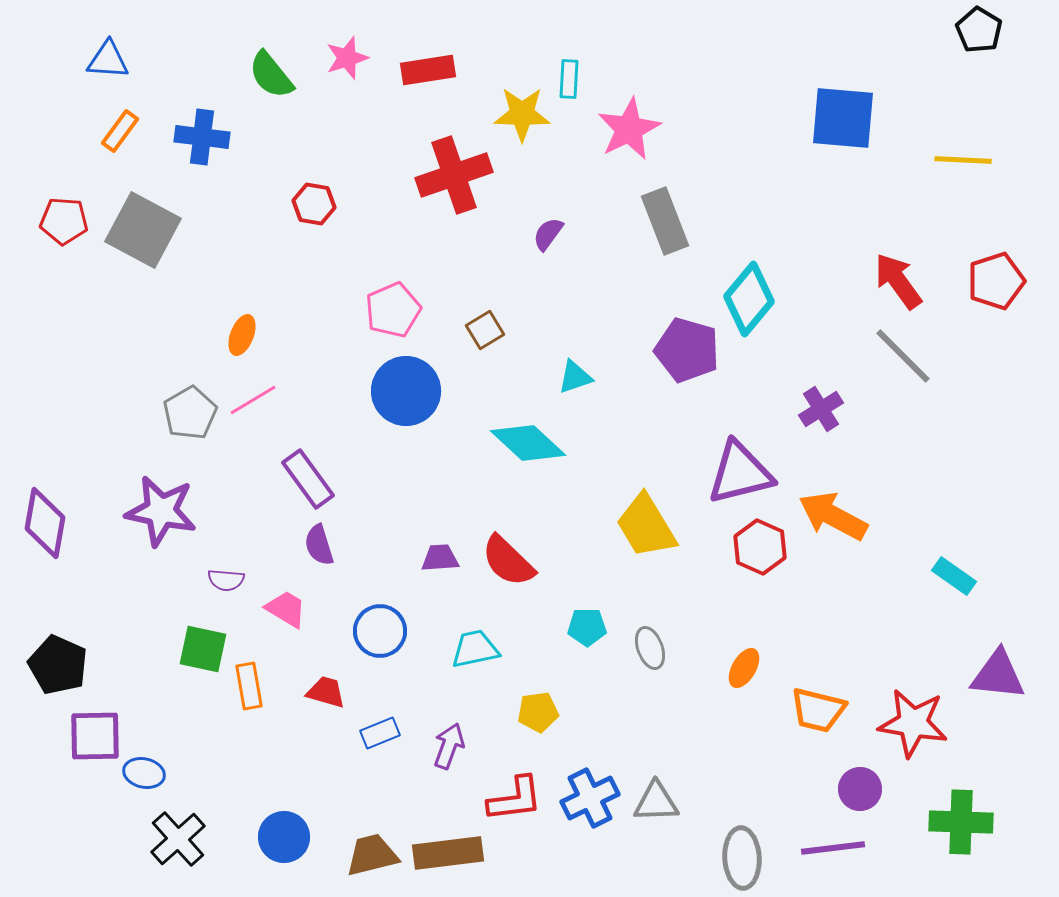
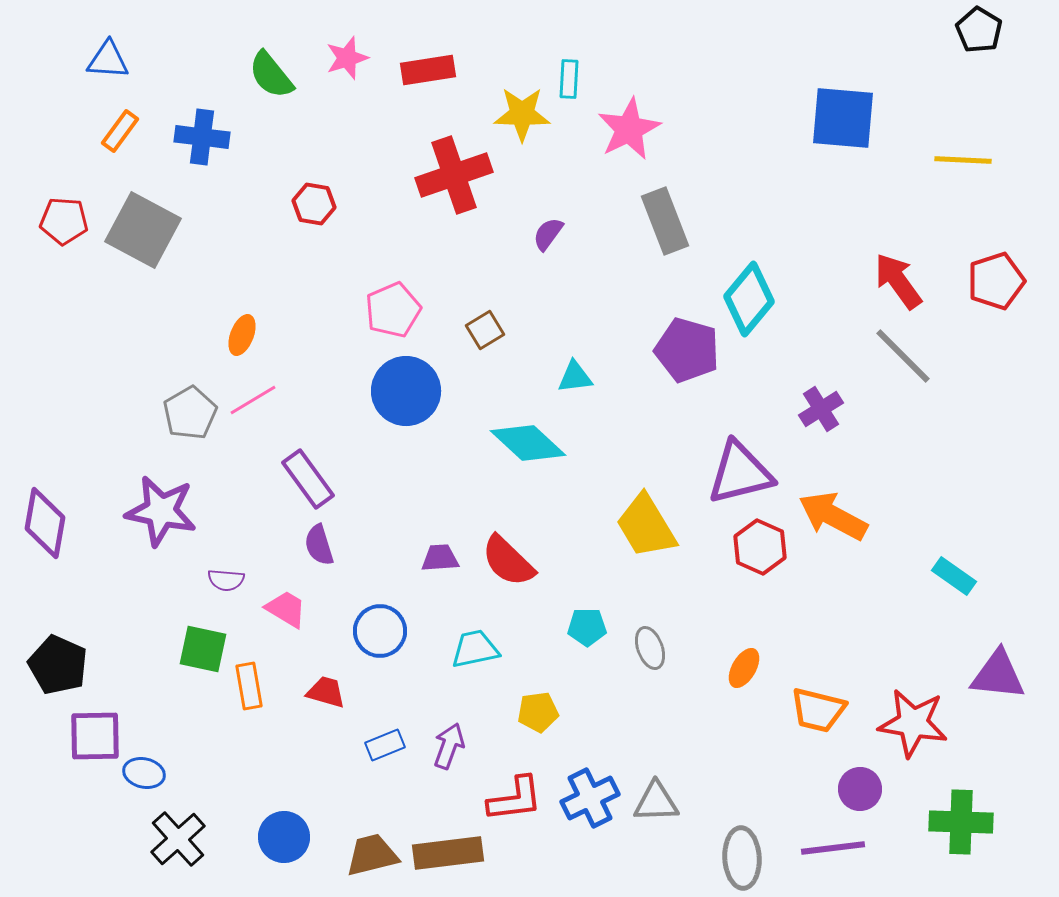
cyan triangle at (575, 377): rotated 12 degrees clockwise
blue rectangle at (380, 733): moved 5 px right, 12 px down
